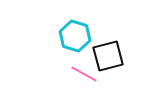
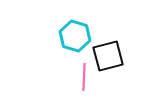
pink line: moved 3 px down; rotated 64 degrees clockwise
